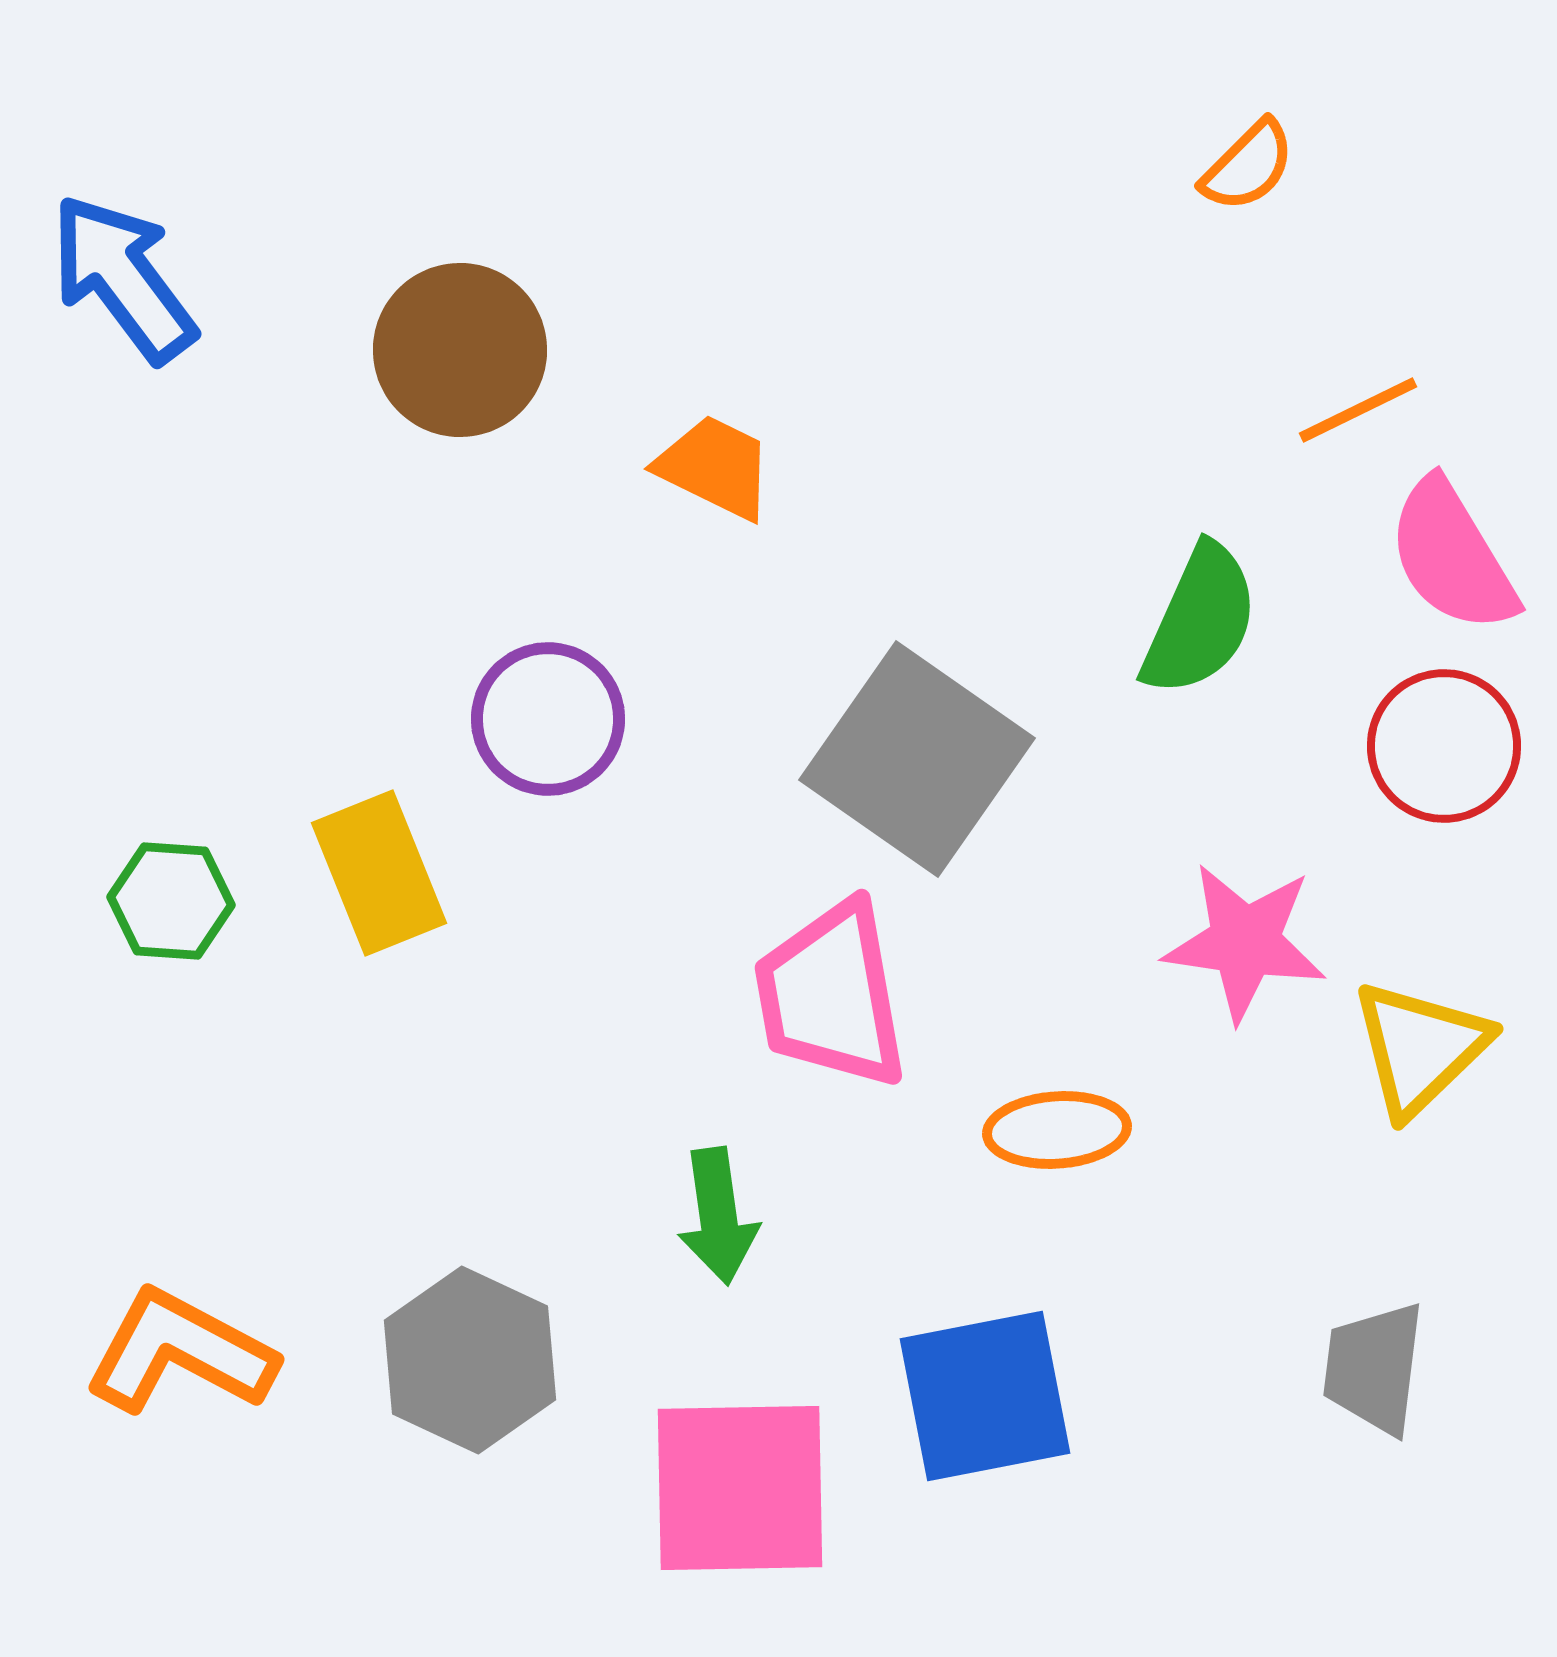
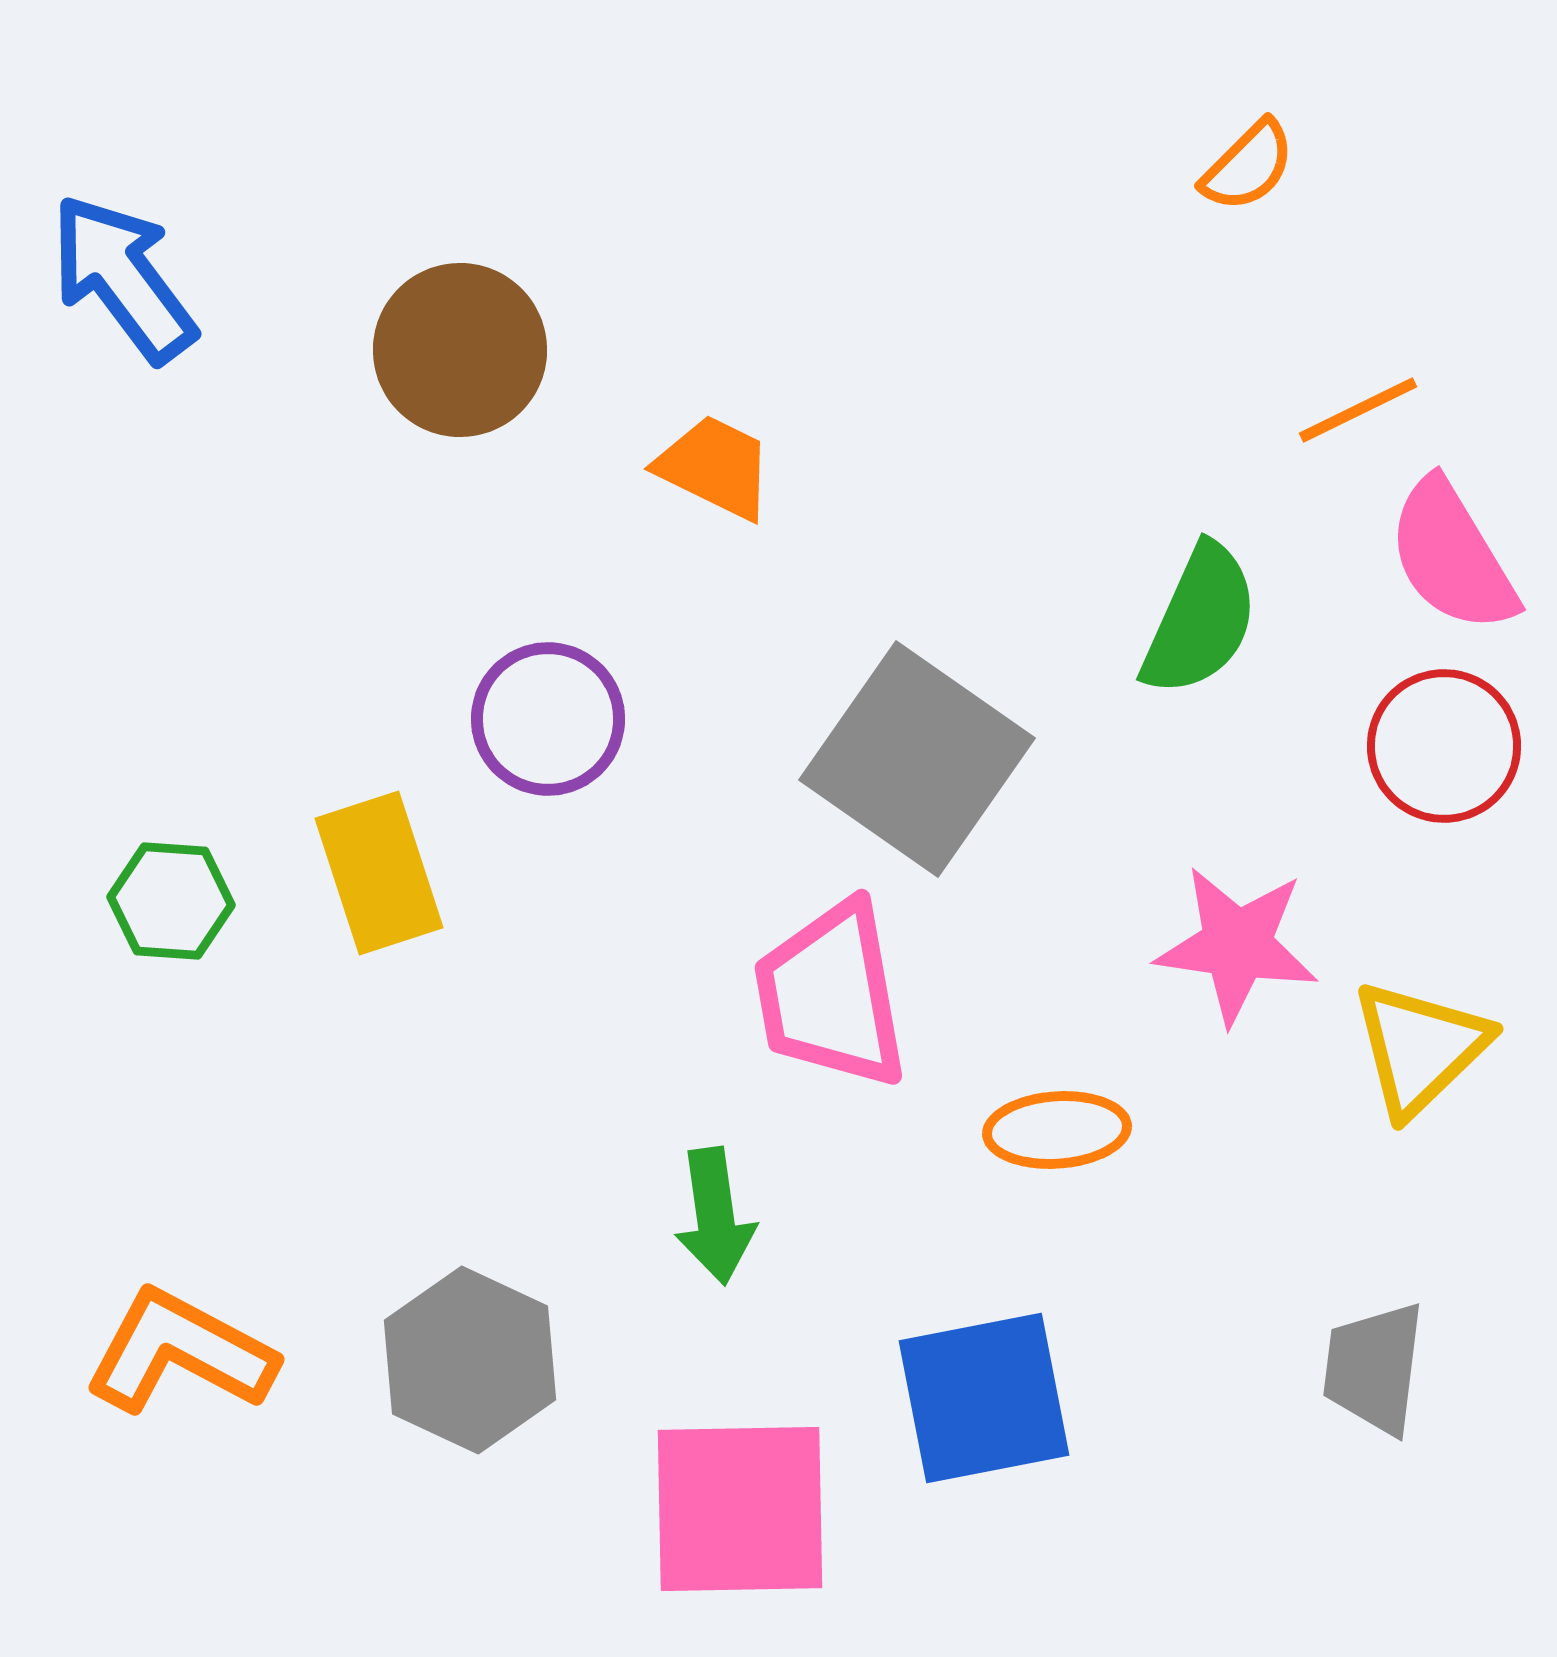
yellow rectangle: rotated 4 degrees clockwise
pink star: moved 8 px left, 3 px down
green arrow: moved 3 px left
blue square: moved 1 px left, 2 px down
pink square: moved 21 px down
